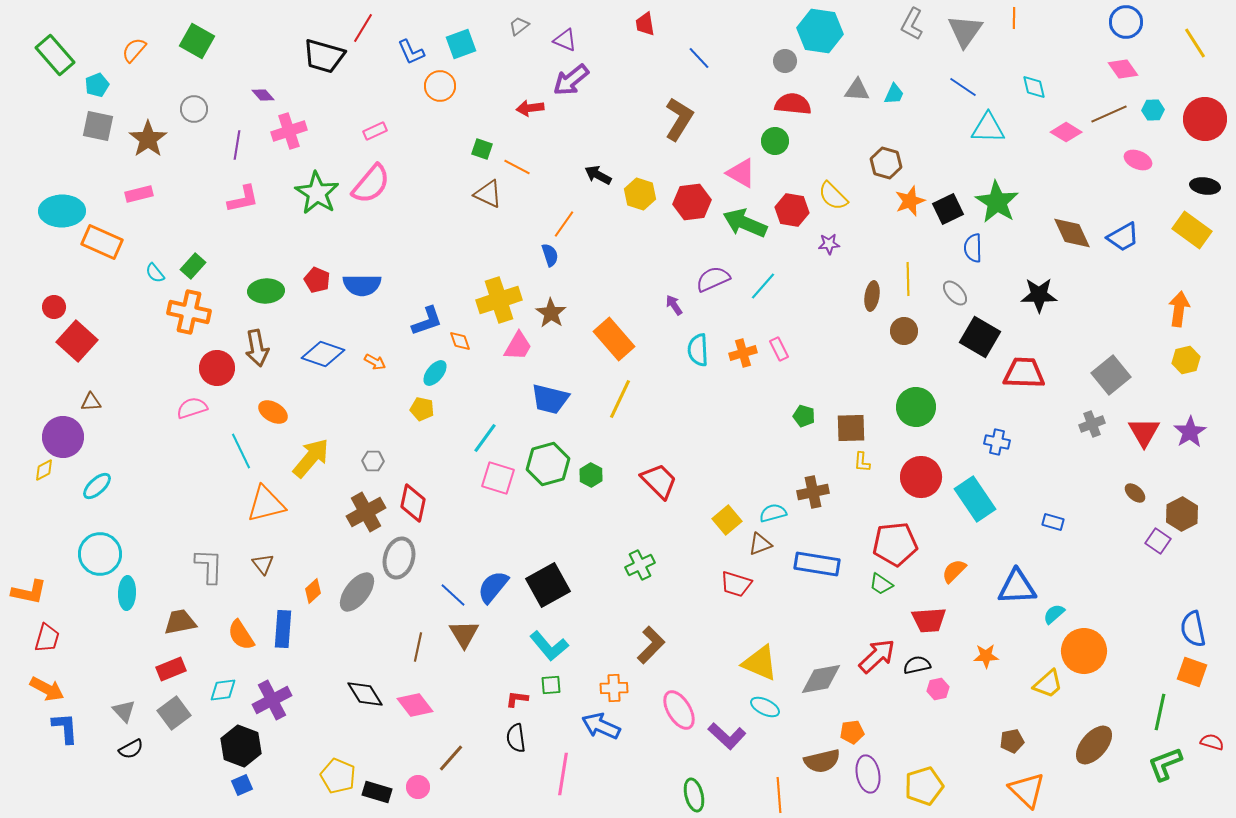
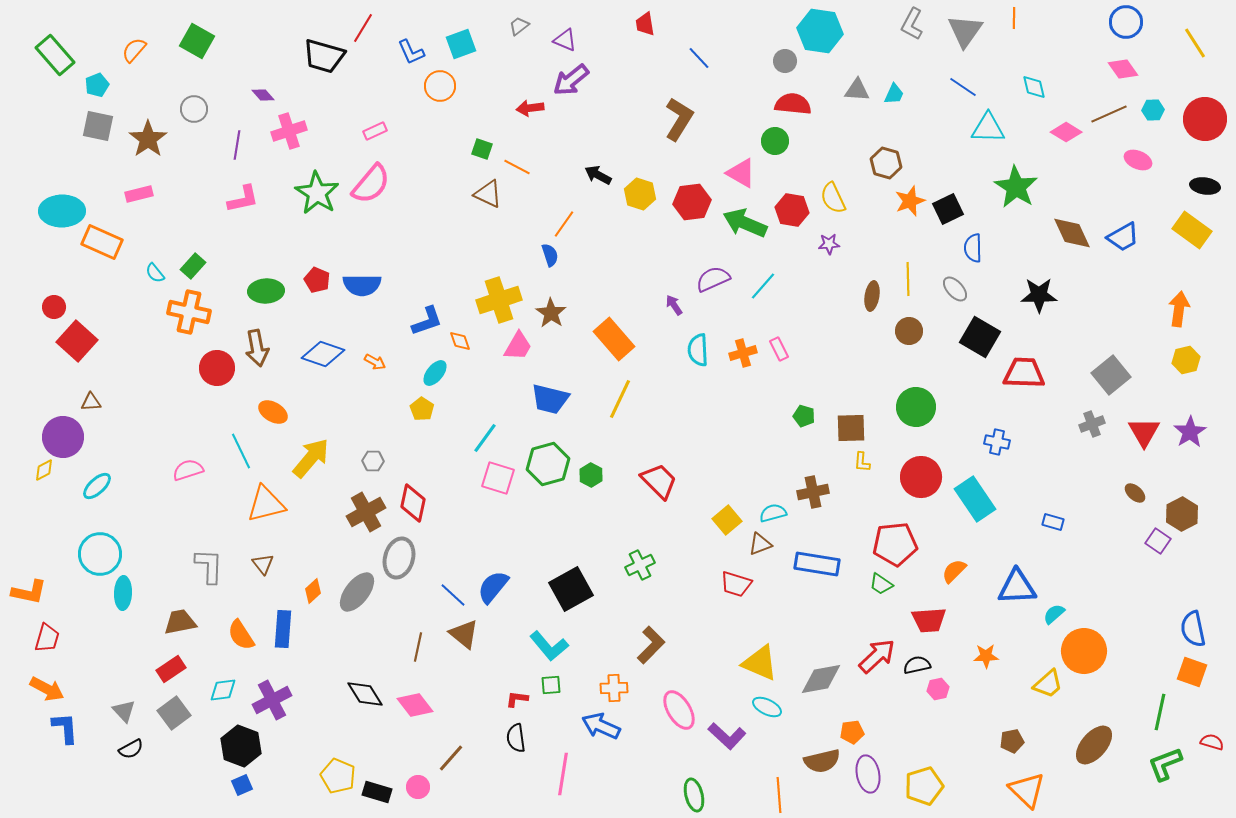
yellow semicircle at (833, 196): moved 2 px down; rotated 20 degrees clockwise
green star at (997, 202): moved 19 px right, 15 px up
gray ellipse at (955, 293): moved 4 px up
brown circle at (904, 331): moved 5 px right
pink semicircle at (192, 408): moved 4 px left, 62 px down
yellow pentagon at (422, 409): rotated 20 degrees clockwise
black square at (548, 585): moved 23 px right, 4 px down
cyan ellipse at (127, 593): moved 4 px left
brown triangle at (464, 634): rotated 20 degrees counterclockwise
red rectangle at (171, 669): rotated 12 degrees counterclockwise
cyan ellipse at (765, 707): moved 2 px right
